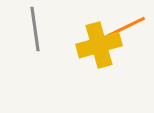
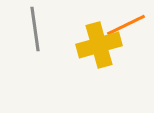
orange line: moved 2 px up
